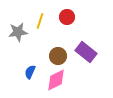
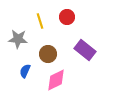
yellow line: rotated 35 degrees counterclockwise
gray star: moved 7 px down; rotated 12 degrees clockwise
purple rectangle: moved 1 px left, 2 px up
brown circle: moved 10 px left, 2 px up
blue semicircle: moved 5 px left, 1 px up
